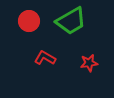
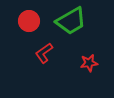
red L-shape: moved 1 px left, 5 px up; rotated 65 degrees counterclockwise
